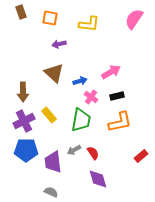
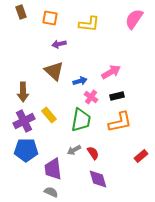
brown triangle: moved 2 px up
purple trapezoid: moved 7 px down
